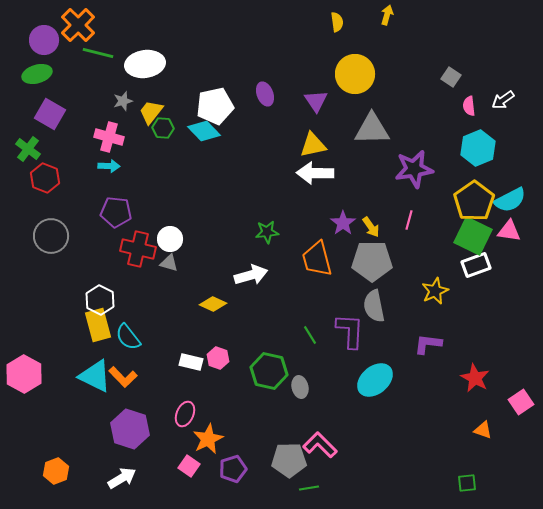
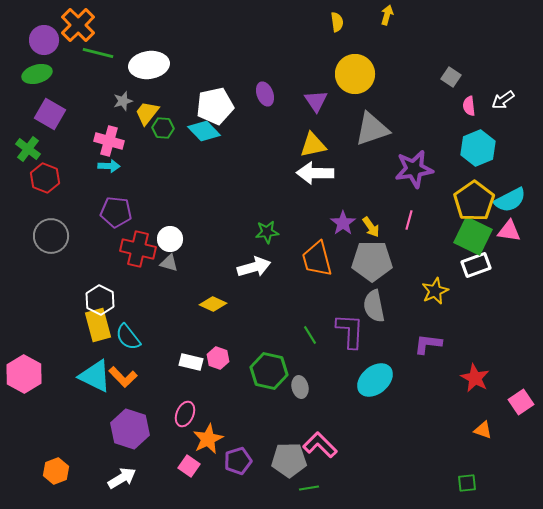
white ellipse at (145, 64): moved 4 px right, 1 px down
yellow trapezoid at (151, 112): moved 4 px left, 1 px down
gray triangle at (372, 129): rotated 18 degrees counterclockwise
pink cross at (109, 137): moved 4 px down
white arrow at (251, 275): moved 3 px right, 8 px up
purple pentagon at (233, 469): moved 5 px right, 8 px up
